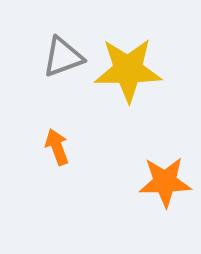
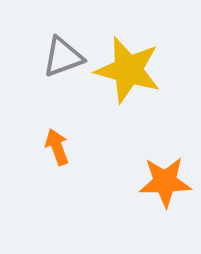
yellow star: rotated 16 degrees clockwise
